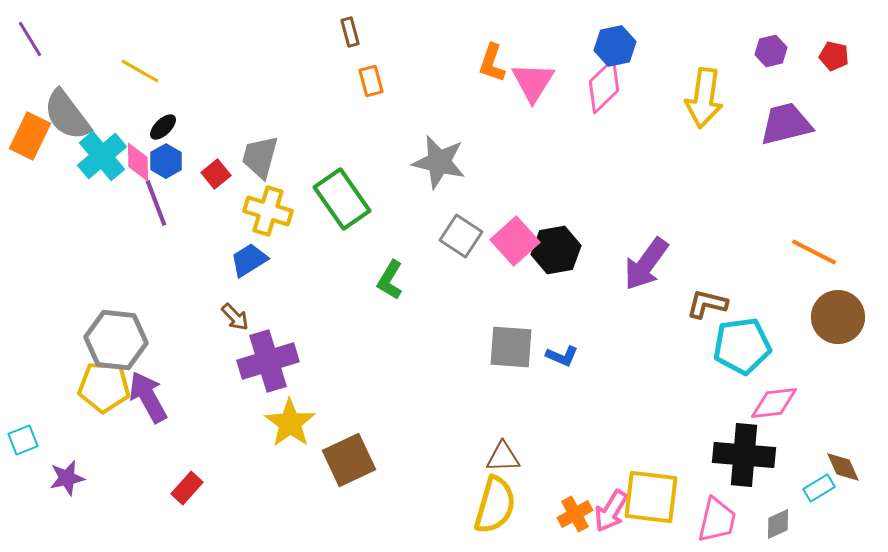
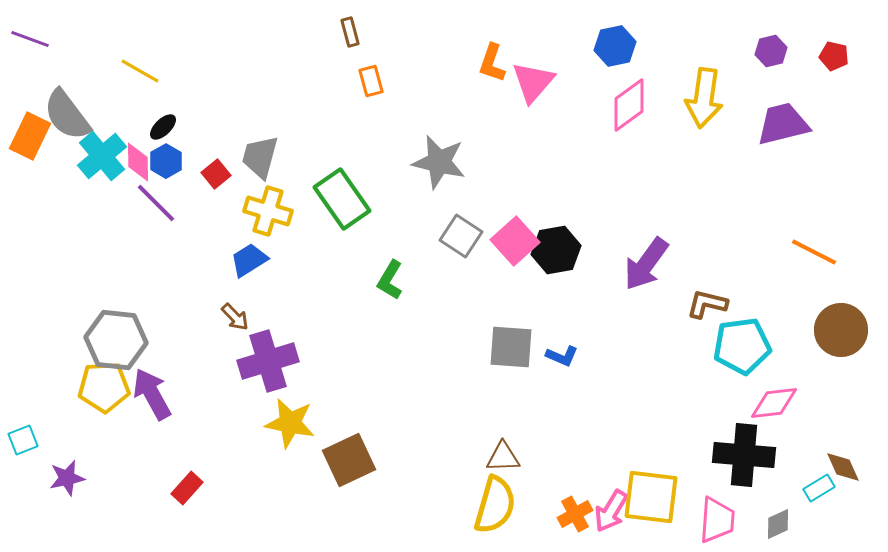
purple line at (30, 39): rotated 39 degrees counterclockwise
pink triangle at (533, 82): rotated 9 degrees clockwise
pink diamond at (604, 86): moved 25 px right, 19 px down; rotated 8 degrees clockwise
purple trapezoid at (786, 124): moved 3 px left
purple line at (156, 203): rotated 24 degrees counterclockwise
brown circle at (838, 317): moved 3 px right, 13 px down
yellow pentagon at (104, 387): rotated 6 degrees counterclockwise
purple arrow at (148, 397): moved 4 px right, 3 px up
yellow star at (290, 423): rotated 24 degrees counterclockwise
pink trapezoid at (717, 520): rotated 9 degrees counterclockwise
